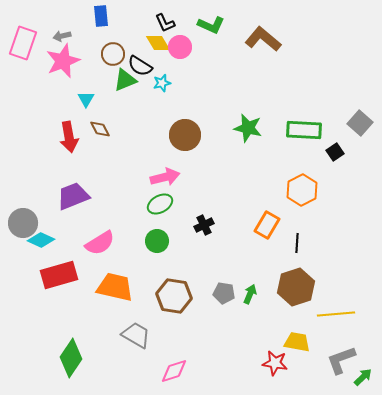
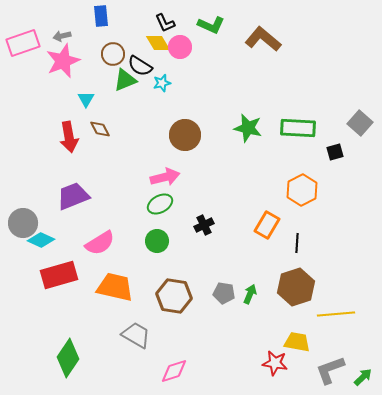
pink rectangle at (23, 43): rotated 52 degrees clockwise
green rectangle at (304, 130): moved 6 px left, 2 px up
black square at (335, 152): rotated 18 degrees clockwise
green diamond at (71, 358): moved 3 px left
gray L-shape at (341, 360): moved 11 px left, 10 px down
